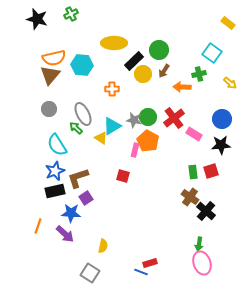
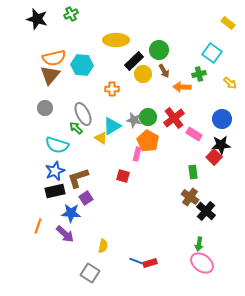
yellow ellipse at (114, 43): moved 2 px right, 3 px up
brown arrow at (164, 71): rotated 64 degrees counterclockwise
gray circle at (49, 109): moved 4 px left, 1 px up
cyan semicircle at (57, 145): rotated 40 degrees counterclockwise
pink rectangle at (135, 150): moved 2 px right, 4 px down
red square at (211, 171): moved 3 px right, 14 px up; rotated 28 degrees counterclockwise
pink ellipse at (202, 263): rotated 35 degrees counterclockwise
blue line at (141, 272): moved 5 px left, 11 px up
